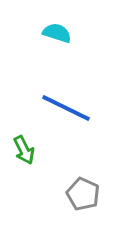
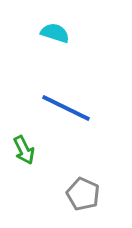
cyan semicircle: moved 2 px left
